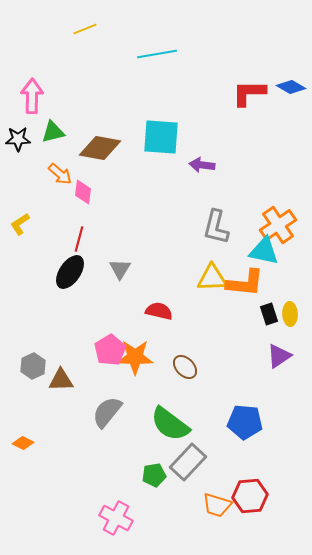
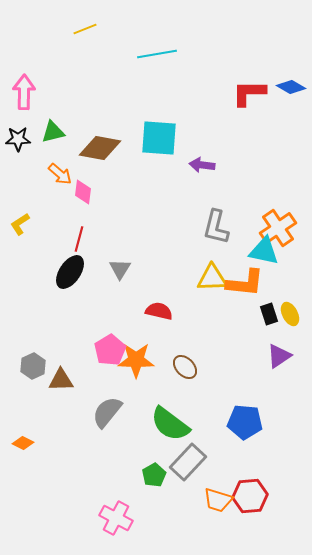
pink arrow: moved 8 px left, 4 px up
cyan square: moved 2 px left, 1 px down
orange cross: moved 3 px down
yellow ellipse: rotated 25 degrees counterclockwise
orange star: moved 1 px right, 3 px down
green pentagon: rotated 20 degrees counterclockwise
orange trapezoid: moved 1 px right, 5 px up
